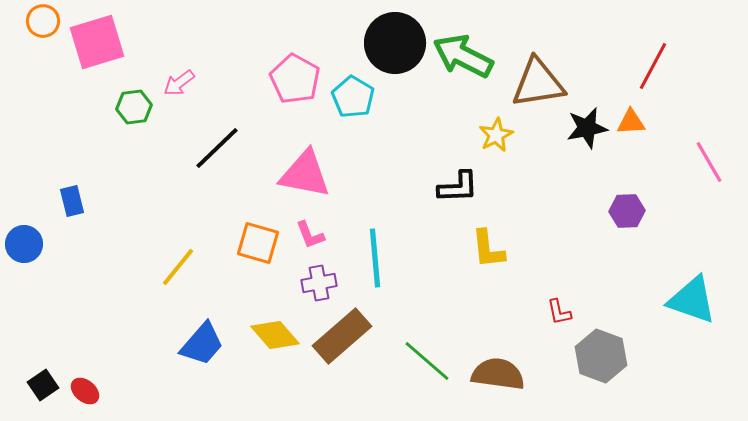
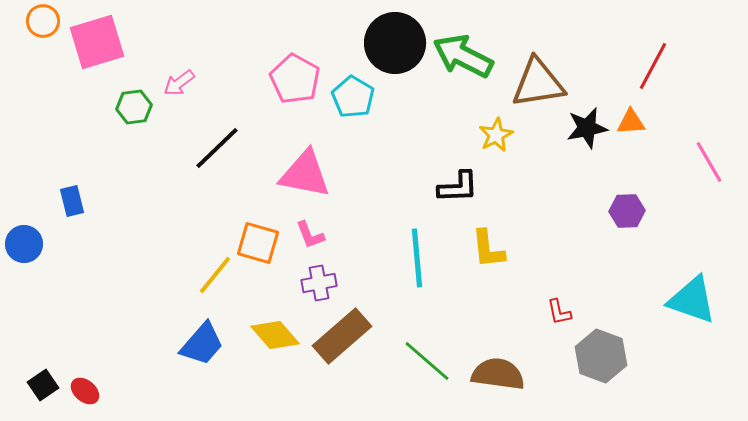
cyan line: moved 42 px right
yellow line: moved 37 px right, 8 px down
